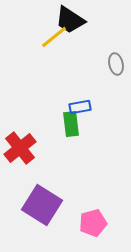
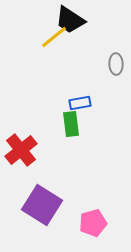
gray ellipse: rotated 10 degrees clockwise
blue rectangle: moved 4 px up
red cross: moved 1 px right, 2 px down
